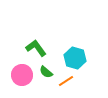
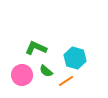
green L-shape: rotated 30 degrees counterclockwise
green semicircle: moved 1 px up
